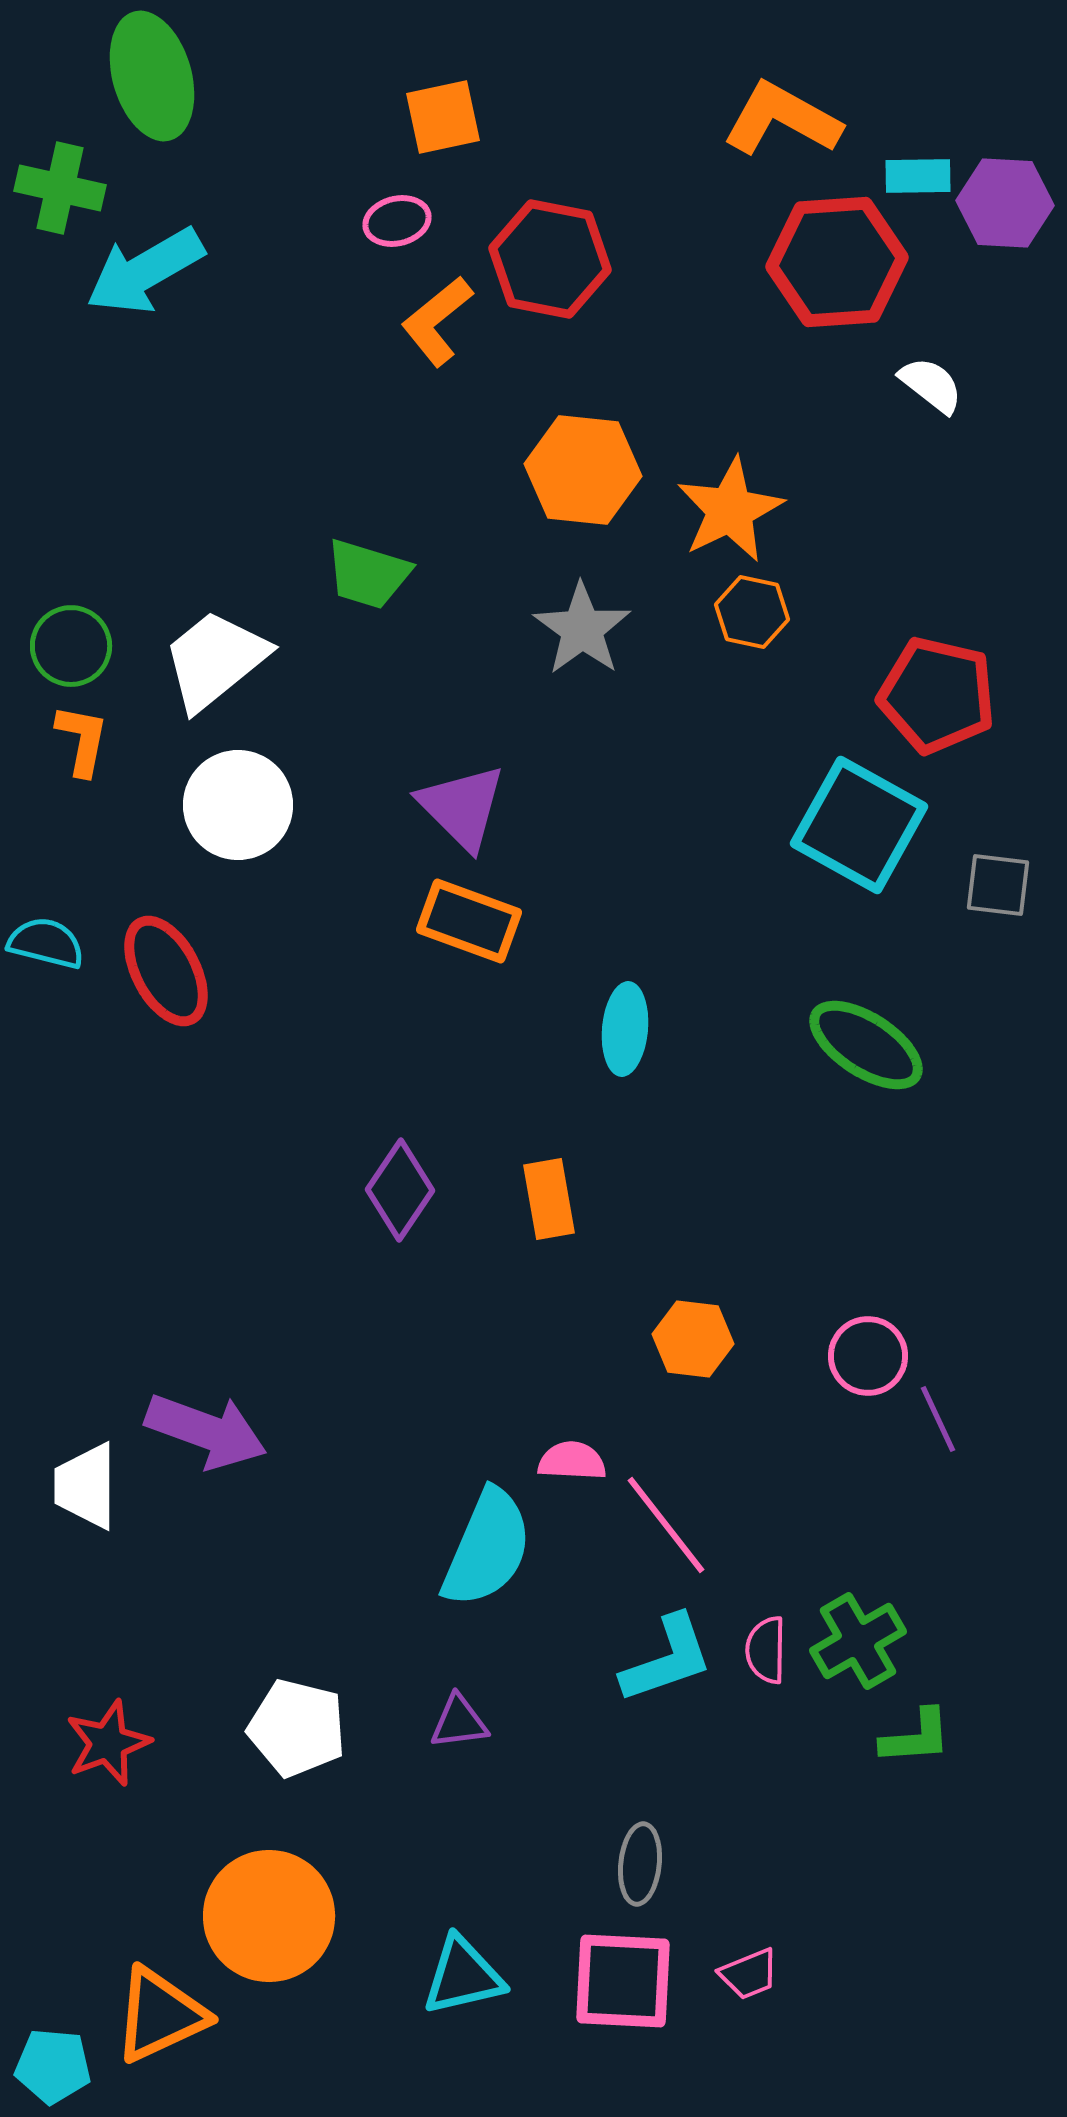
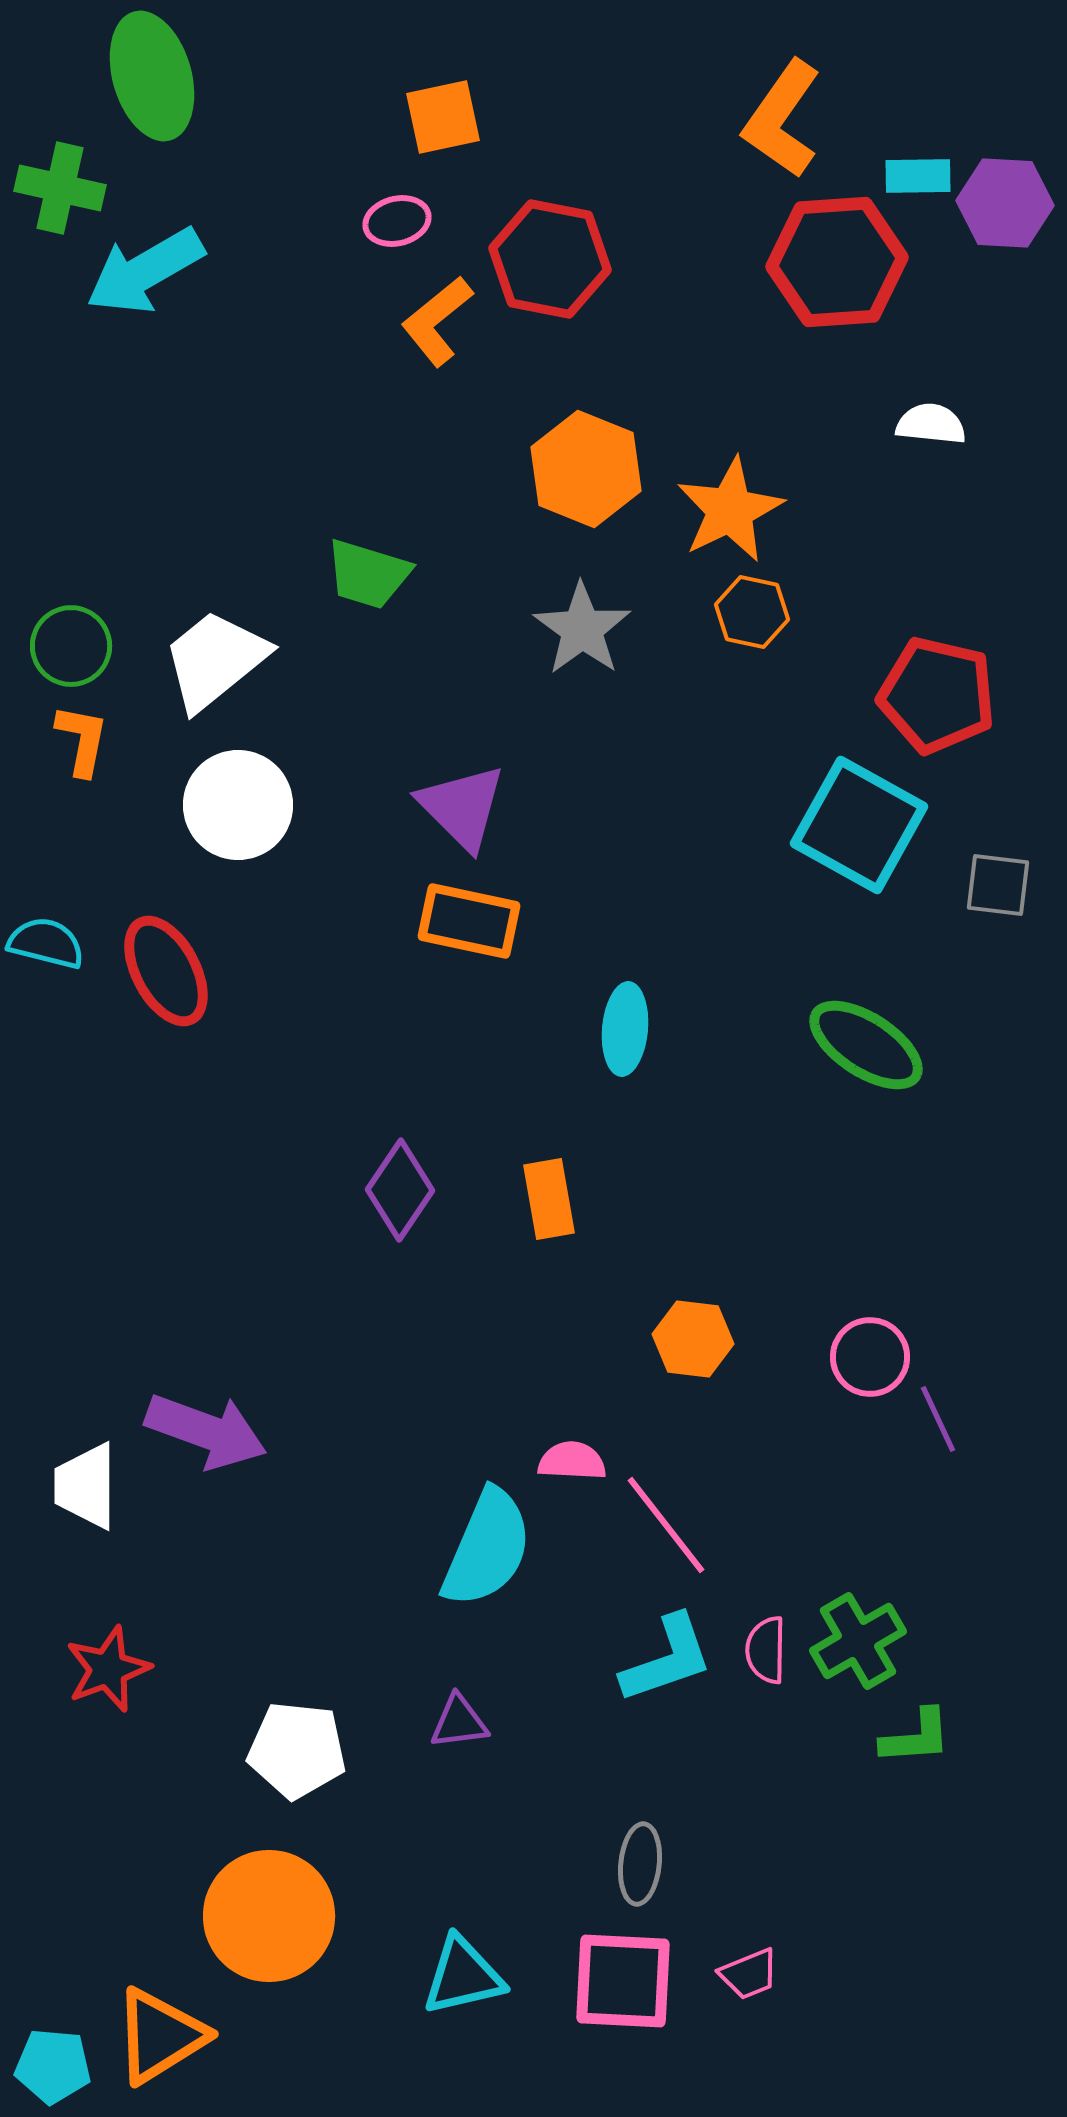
orange L-shape at (782, 119): rotated 84 degrees counterclockwise
white semicircle at (931, 385): moved 39 px down; rotated 32 degrees counterclockwise
orange hexagon at (583, 470): moved 3 px right, 1 px up; rotated 16 degrees clockwise
orange rectangle at (469, 921): rotated 8 degrees counterclockwise
pink circle at (868, 1356): moved 2 px right, 1 px down
white pentagon at (297, 1728): moved 22 px down; rotated 8 degrees counterclockwise
red star at (108, 1743): moved 74 px up
orange triangle at (160, 2015): moved 21 px down; rotated 7 degrees counterclockwise
